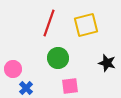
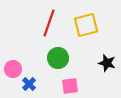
blue cross: moved 3 px right, 4 px up
